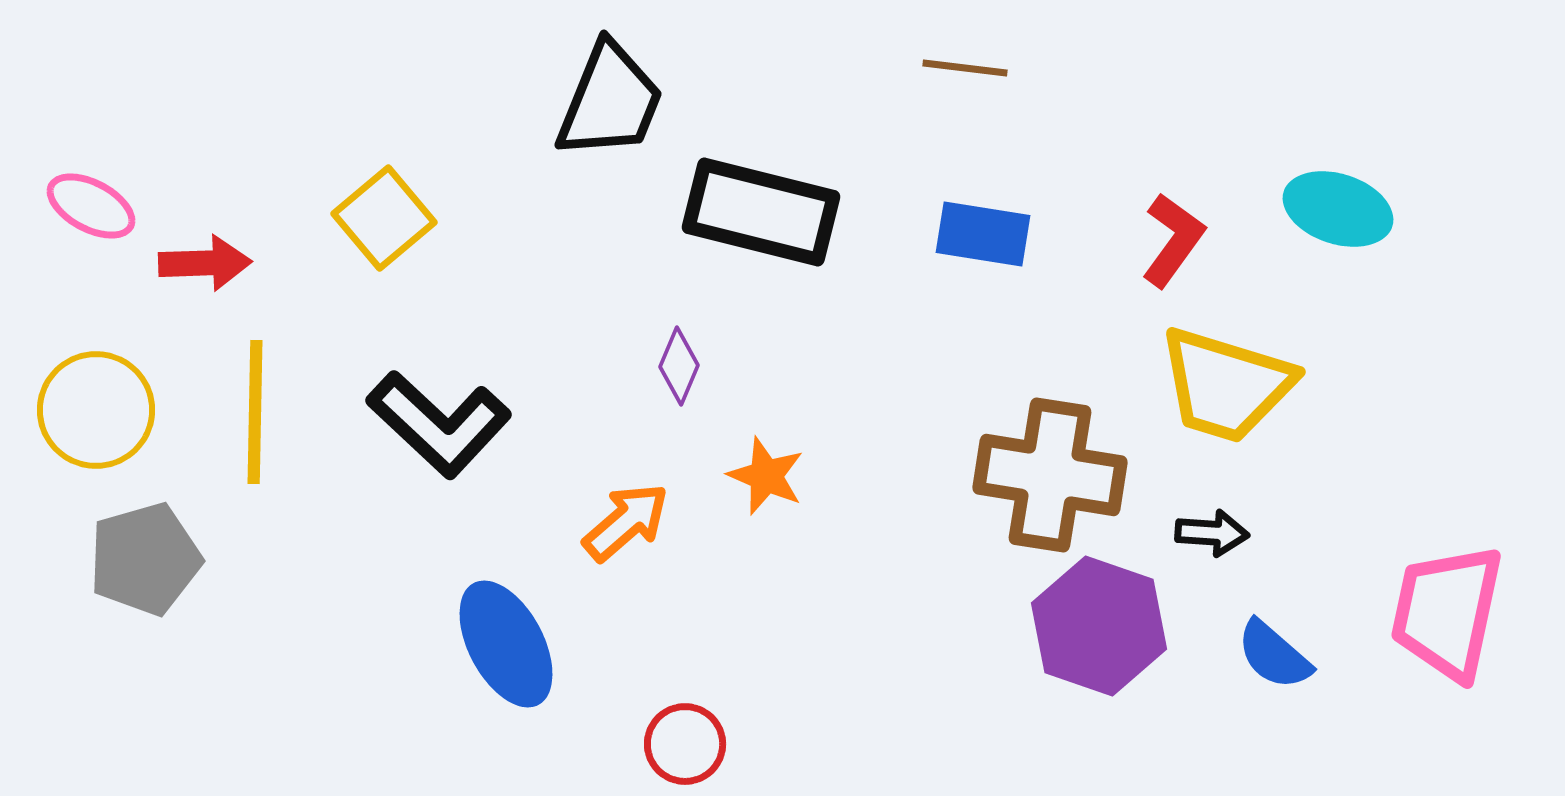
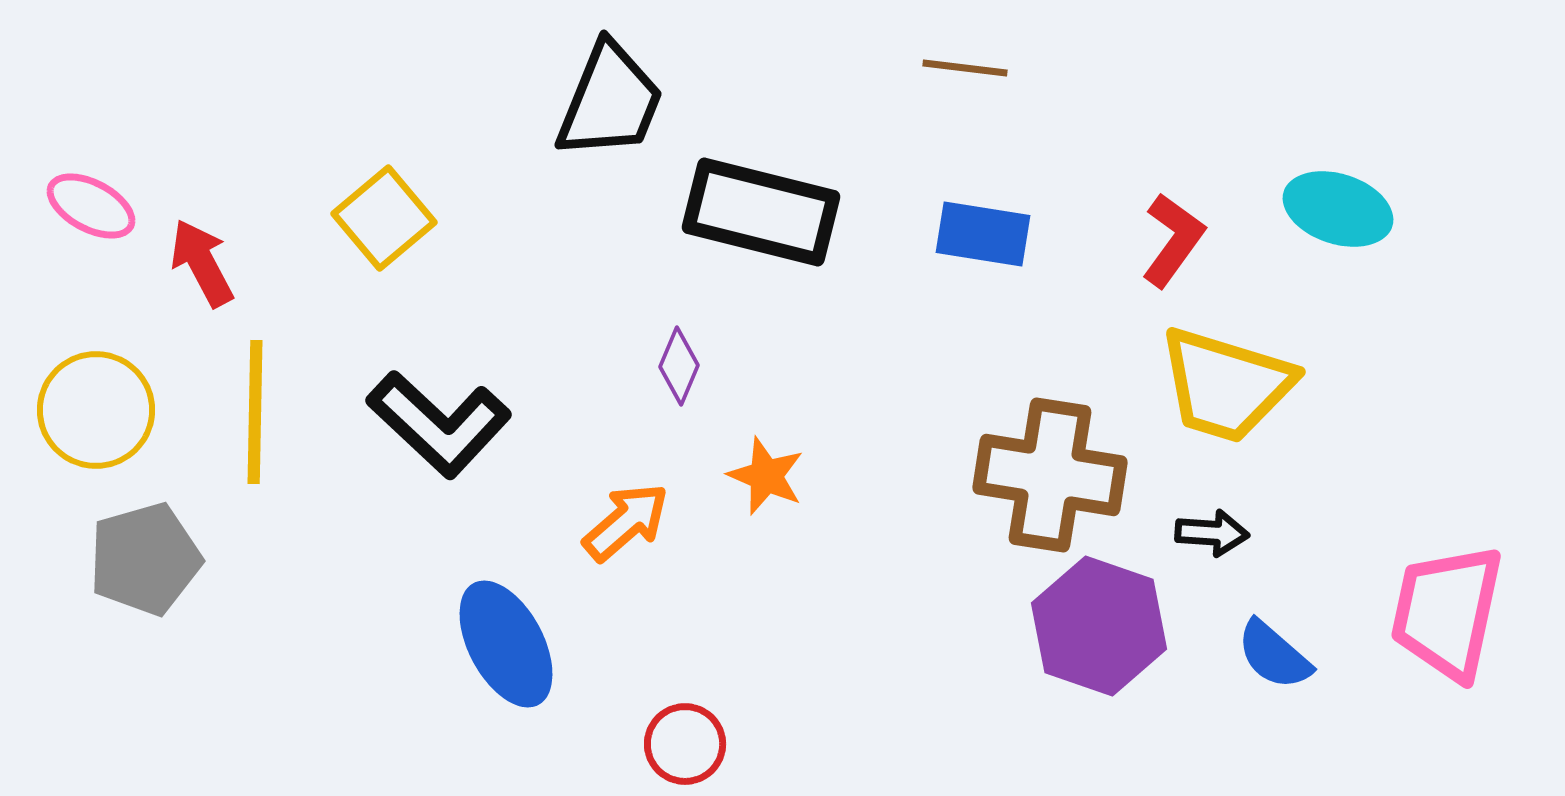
red arrow: moved 3 px left; rotated 116 degrees counterclockwise
